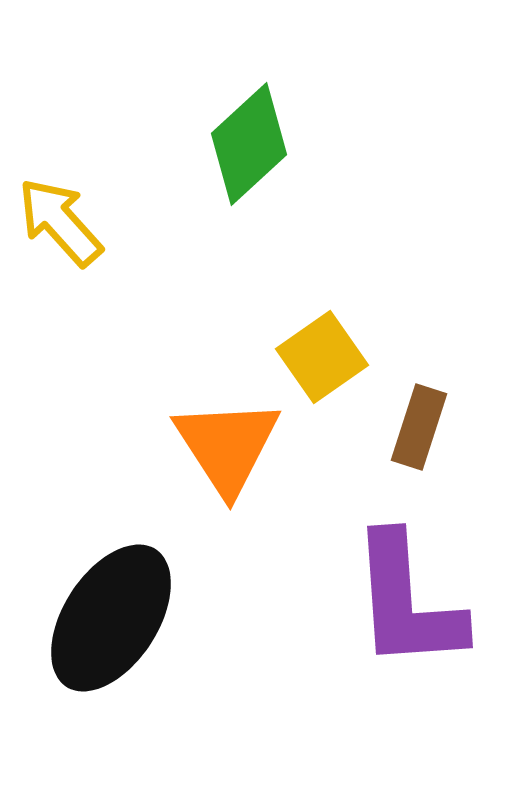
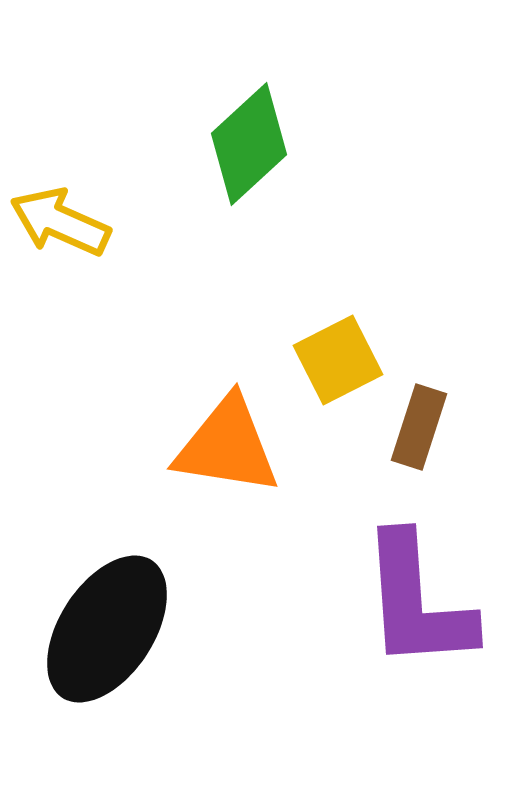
yellow arrow: rotated 24 degrees counterclockwise
yellow square: moved 16 px right, 3 px down; rotated 8 degrees clockwise
orange triangle: rotated 48 degrees counterclockwise
purple L-shape: moved 10 px right
black ellipse: moved 4 px left, 11 px down
